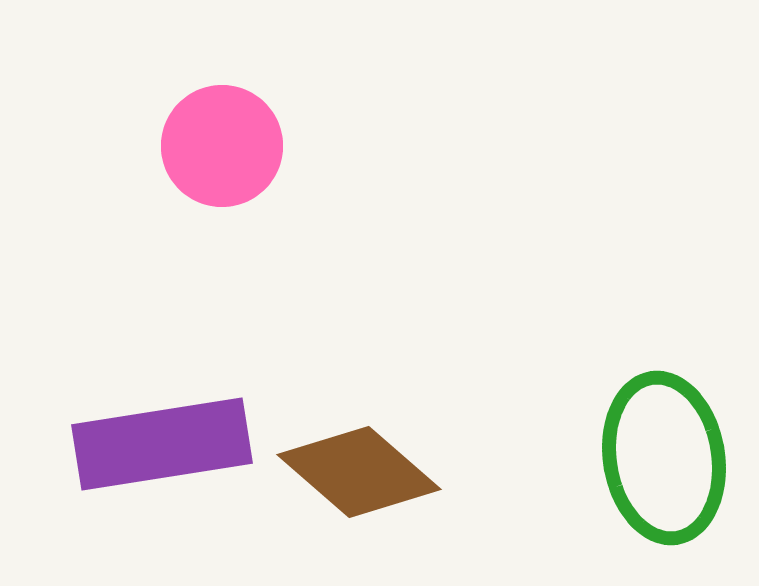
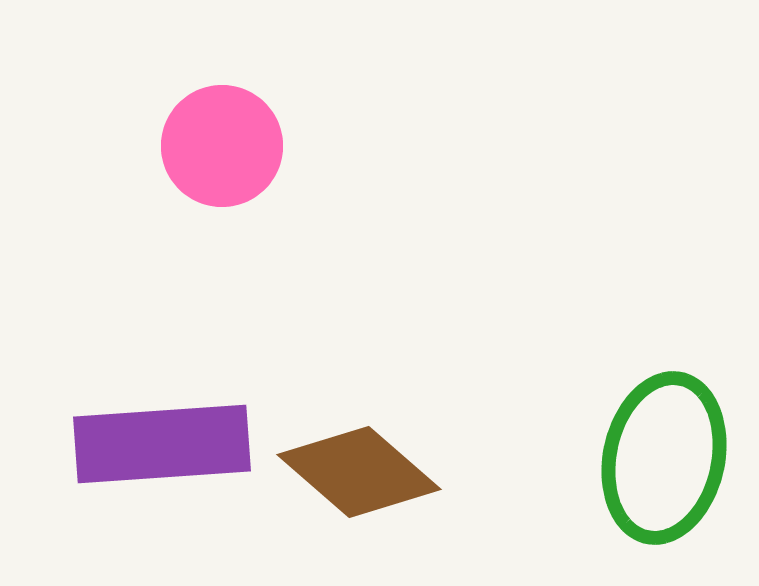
purple rectangle: rotated 5 degrees clockwise
green ellipse: rotated 21 degrees clockwise
